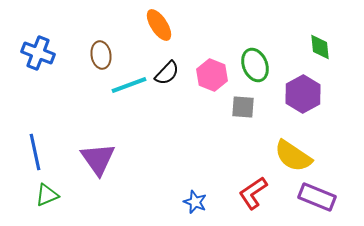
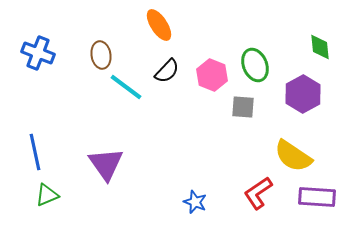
black semicircle: moved 2 px up
cyan line: moved 3 px left, 2 px down; rotated 57 degrees clockwise
purple triangle: moved 8 px right, 5 px down
red L-shape: moved 5 px right
purple rectangle: rotated 18 degrees counterclockwise
